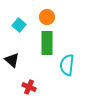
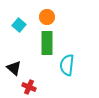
black triangle: moved 2 px right, 8 px down
